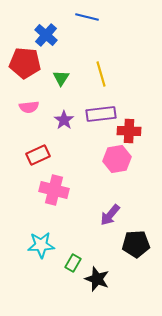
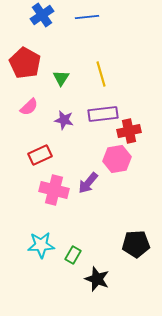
blue line: rotated 20 degrees counterclockwise
blue cross: moved 4 px left, 20 px up; rotated 15 degrees clockwise
red pentagon: rotated 24 degrees clockwise
pink semicircle: rotated 36 degrees counterclockwise
purple rectangle: moved 2 px right
purple star: rotated 24 degrees counterclockwise
red cross: rotated 15 degrees counterclockwise
red rectangle: moved 2 px right
purple arrow: moved 22 px left, 32 px up
green rectangle: moved 8 px up
